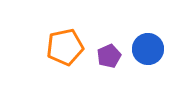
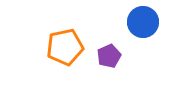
blue circle: moved 5 px left, 27 px up
